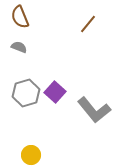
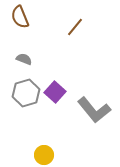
brown line: moved 13 px left, 3 px down
gray semicircle: moved 5 px right, 12 px down
yellow circle: moved 13 px right
